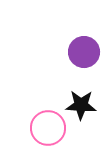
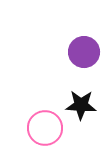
pink circle: moved 3 px left
